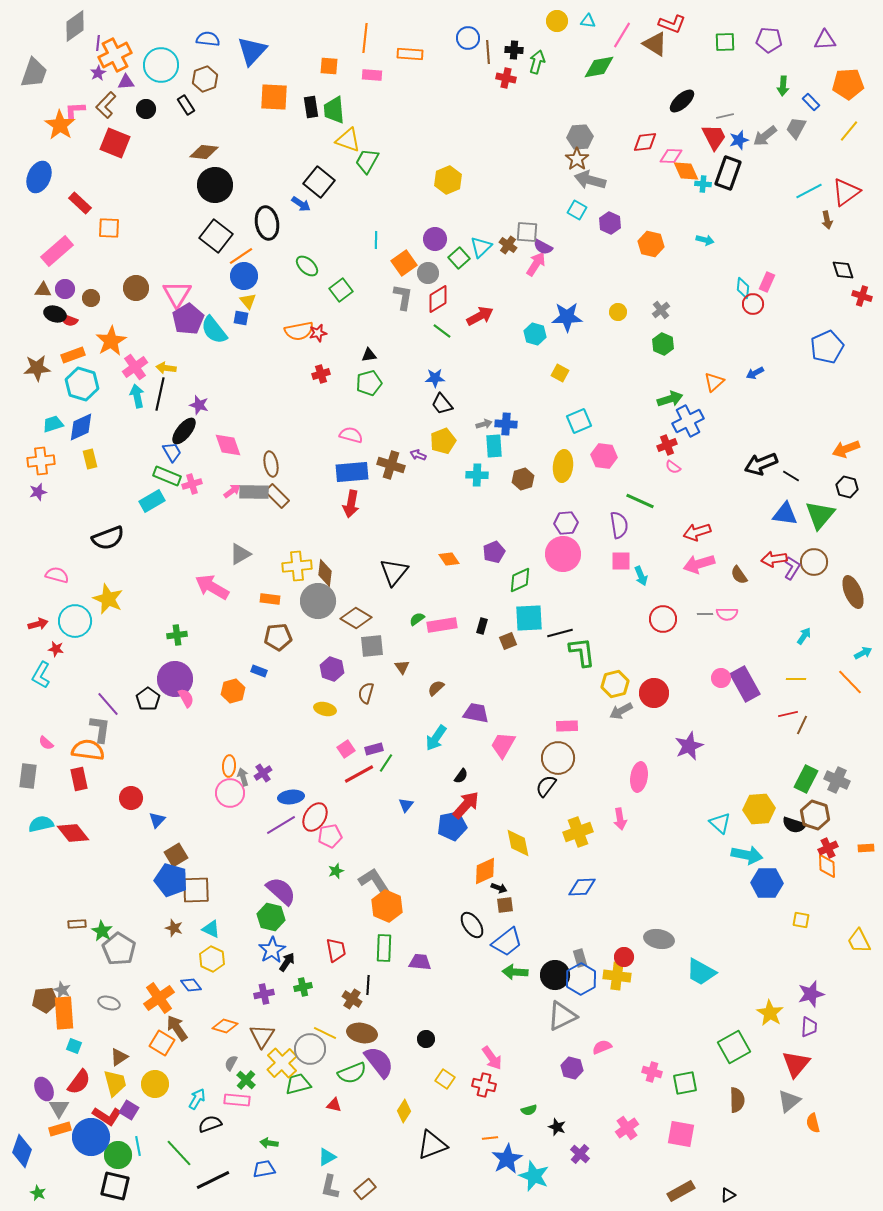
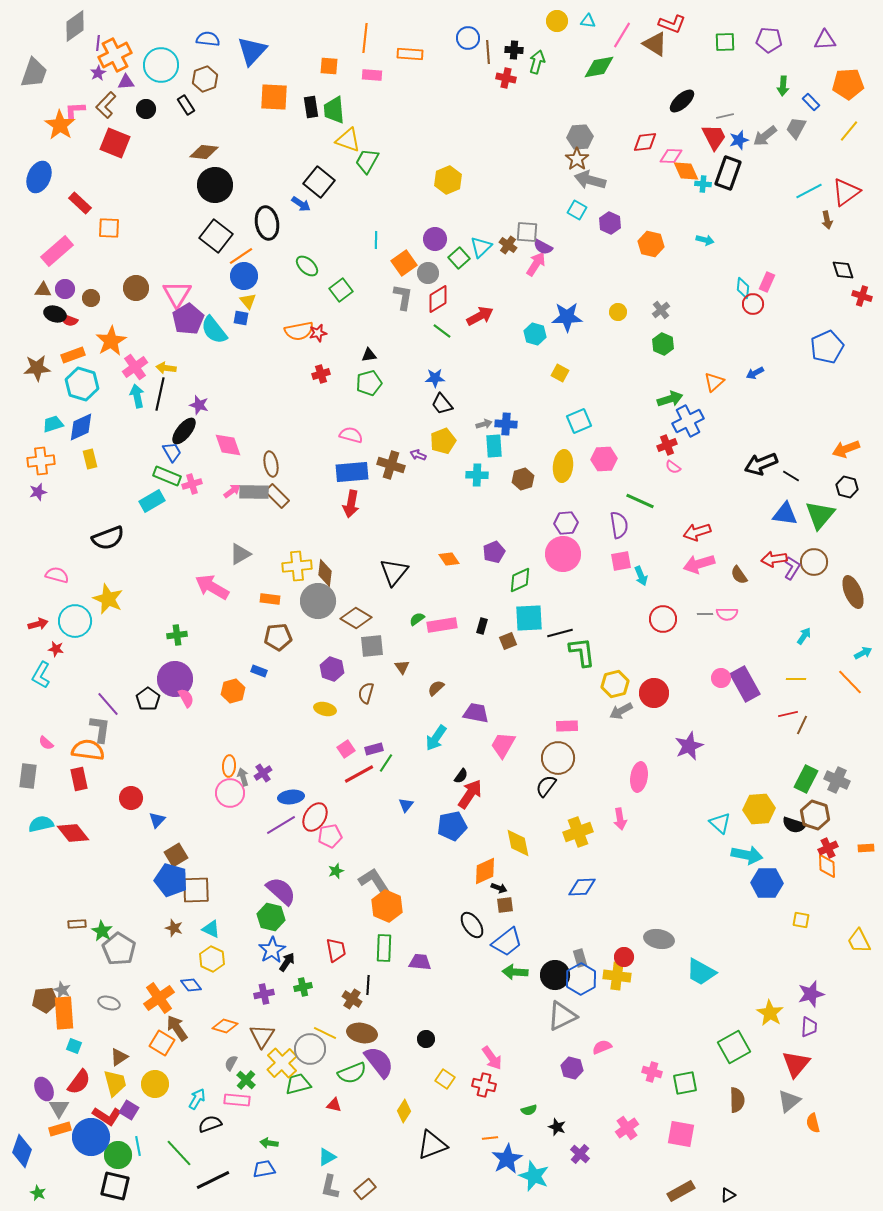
pink hexagon at (604, 456): moved 3 px down; rotated 10 degrees counterclockwise
pink square at (621, 561): rotated 10 degrees counterclockwise
red arrow at (466, 805): moved 4 px right, 11 px up; rotated 8 degrees counterclockwise
